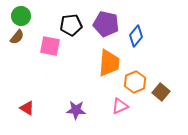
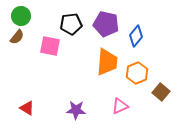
black pentagon: moved 1 px up
orange trapezoid: moved 2 px left, 1 px up
orange hexagon: moved 2 px right, 9 px up
